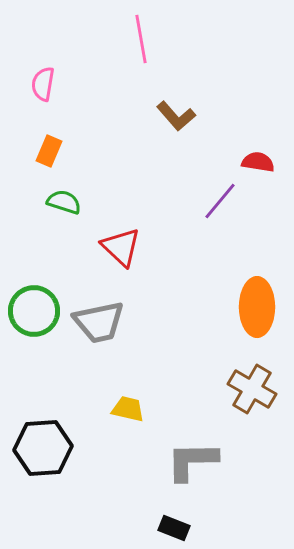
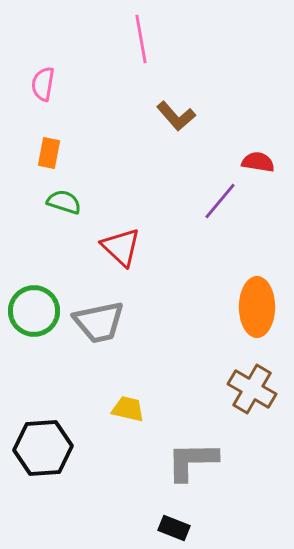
orange rectangle: moved 2 px down; rotated 12 degrees counterclockwise
